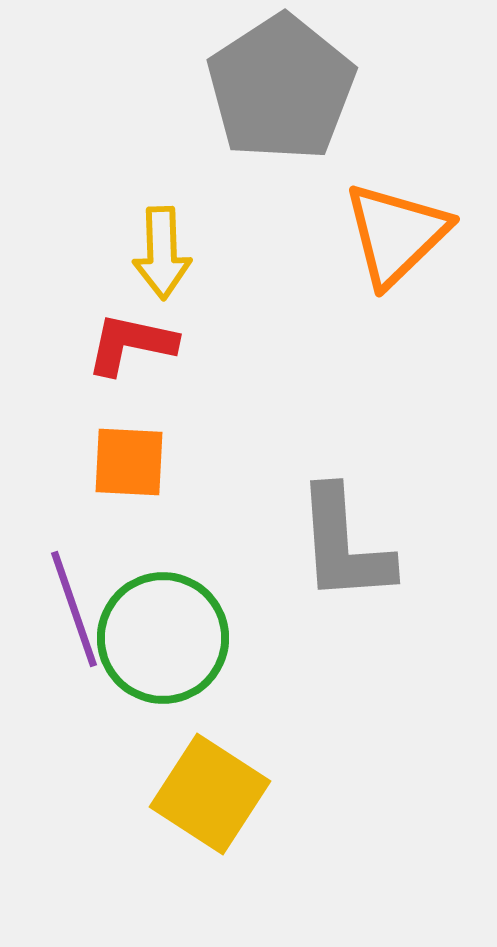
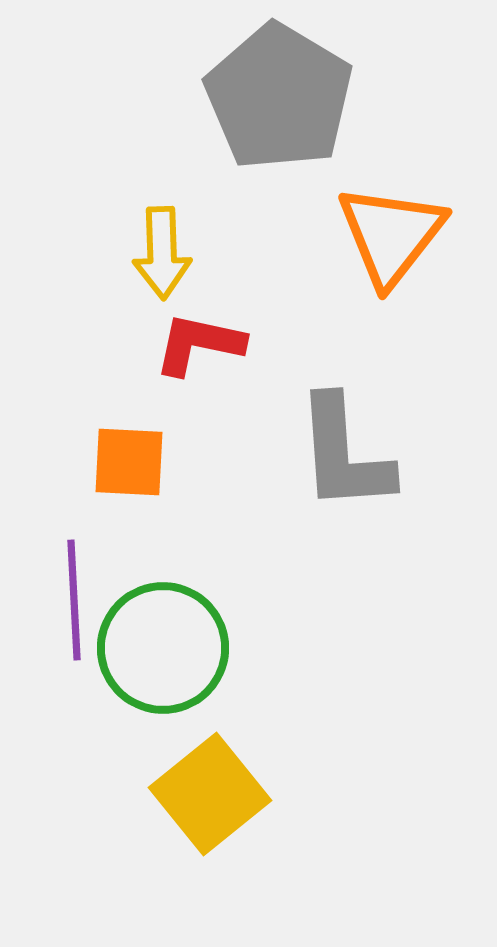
gray pentagon: moved 2 px left, 9 px down; rotated 8 degrees counterclockwise
orange triangle: moved 5 px left, 1 px down; rotated 8 degrees counterclockwise
red L-shape: moved 68 px right
gray L-shape: moved 91 px up
purple line: moved 9 px up; rotated 16 degrees clockwise
green circle: moved 10 px down
yellow square: rotated 18 degrees clockwise
